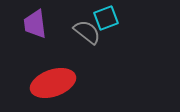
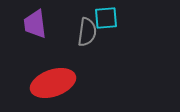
cyan square: rotated 15 degrees clockwise
gray semicircle: rotated 60 degrees clockwise
